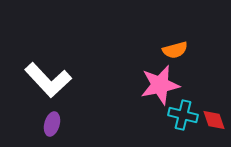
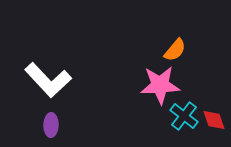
orange semicircle: rotated 35 degrees counterclockwise
pink star: rotated 9 degrees clockwise
cyan cross: moved 1 px right, 1 px down; rotated 24 degrees clockwise
purple ellipse: moved 1 px left, 1 px down; rotated 15 degrees counterclockwise
